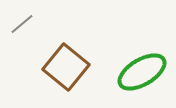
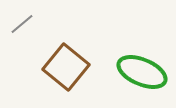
green ellipse: rotated 54 degrees clockwise
